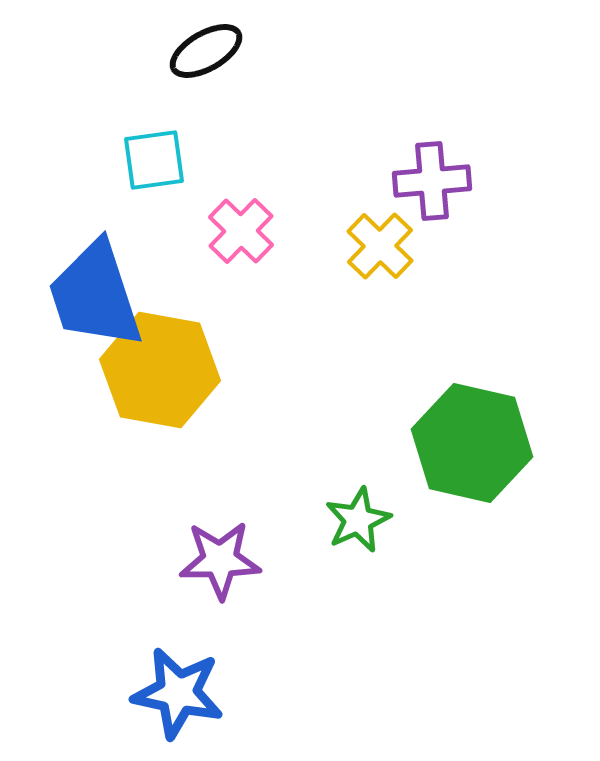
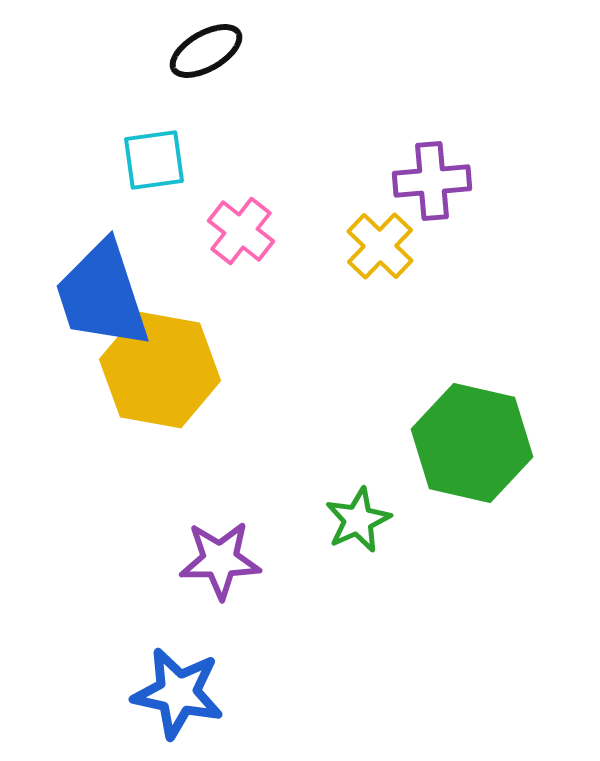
pink cross: rotated 6 degrees counterclockwise
blue trapezoid: moved 7 px right
